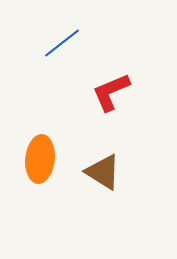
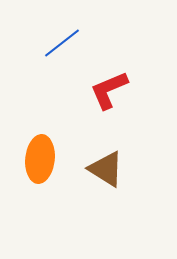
red L-shape: moved 2 px left, 2 px up
brown triangle: moved 3 px right, 3 px up
